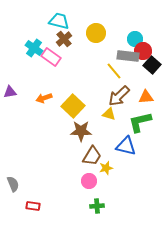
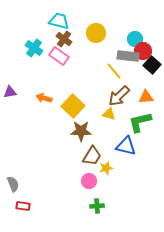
brown cross: rotated 14 degrees counterclockwise
pink rectangle: moved 8 px right, 1 px up
orange arrow: rotated 35 degrees clockwise
red rectangle: moved 10 px left
